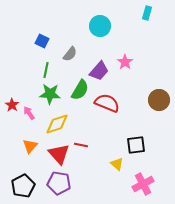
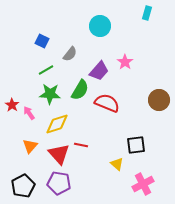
green line: rotated 49 degrees clockwise
